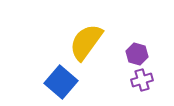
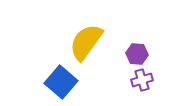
purple hexagon: rotated 10 degrees counterclockwise
